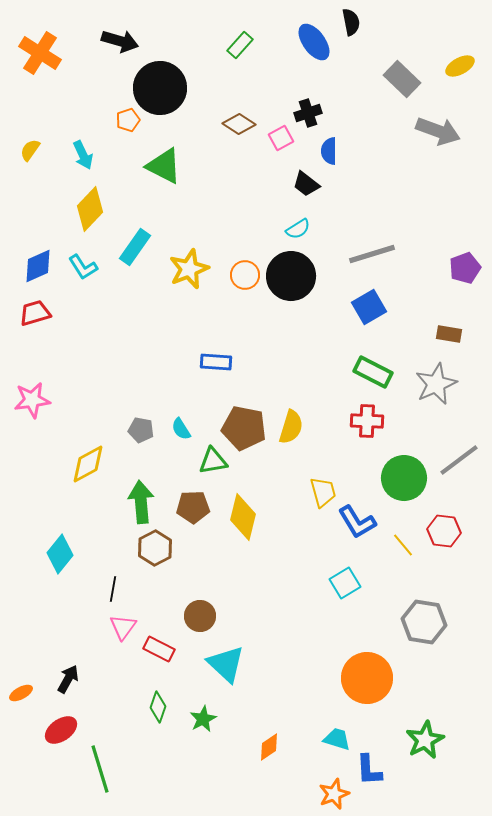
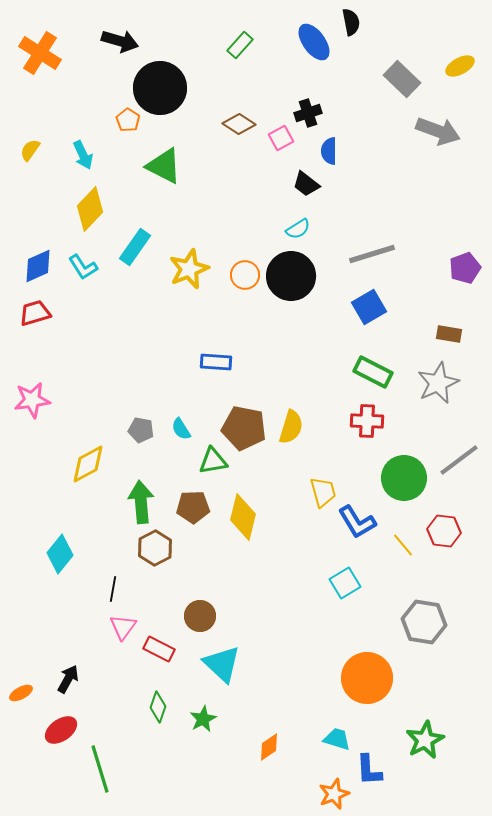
orange pentagon at (128, 120): rotated 20 degrees counterclockwise
gray star at (436, 384): moved 2 px right, 1 px up
cyan triangle at (226, 664): moved 4 px left
